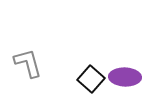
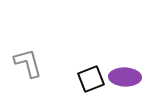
black square: rotated 28 degrees clockwise
